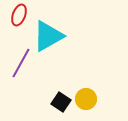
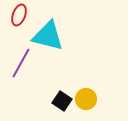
cyan triangle: rotated 44 degrees clockwise
black square: moved 1 px right, 1 px up
